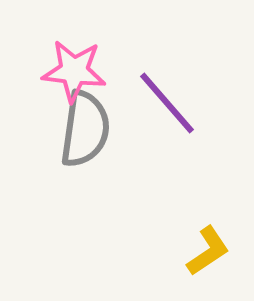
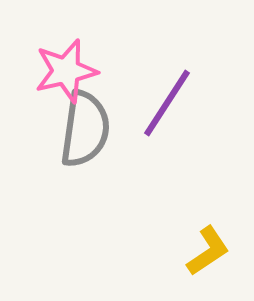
pink star: moved 8 px left; rotated 20 degrees counterclockwise
purple line: rotated 74 degrees clockwise
